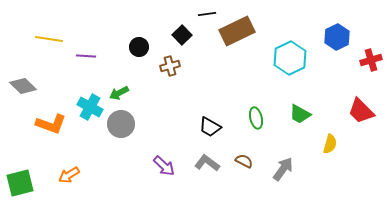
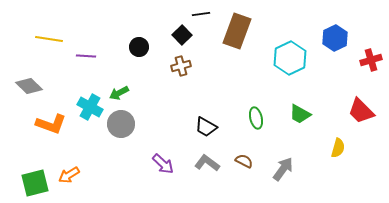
black line: moved 6 px left
brown rectangle: rotated 44 degrees counterclockwise
blue hexagon: moved 2 px left, 1 px down
brown cross: moved 11 px right
gray diamond: moved 6 px right
black trapezoid: moved 4 px left
yellow semicircle: moved 8 px right, 4 px down
purple arrow: moved 1 px left, 2 px up
green square: moved 15 px right
